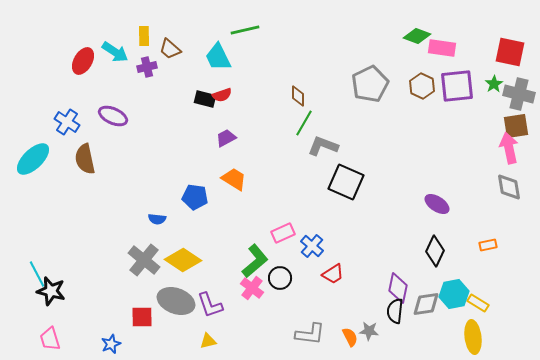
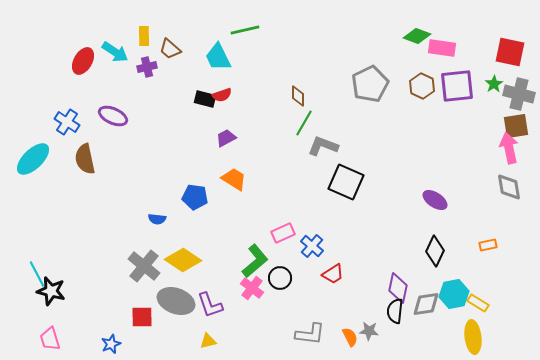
purple ellipse at (437, 204): moved 2 px left, 4 px up
gray cross at (144, 260): moved 6 px down
